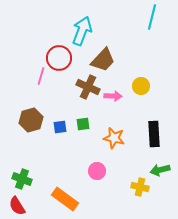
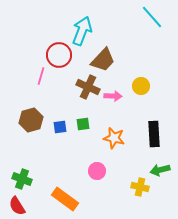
cyan line: rotated 55 degrees counterclockwise
red circle: moved 3 px up
